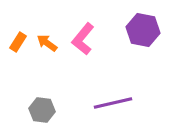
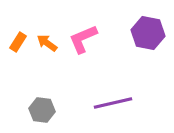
purple hexagon: moved 5 px right, 3 px down
pink L-shape: rotated 28 degrees clockwise
